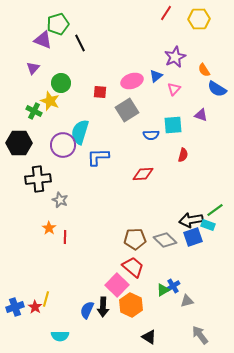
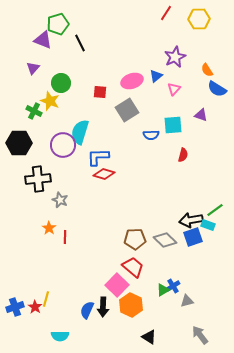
orange semicircle at (204, 70): moved 3 px right
red diamond at (143, 174): moved 39 px left; rotated 20 degrees clockwise
